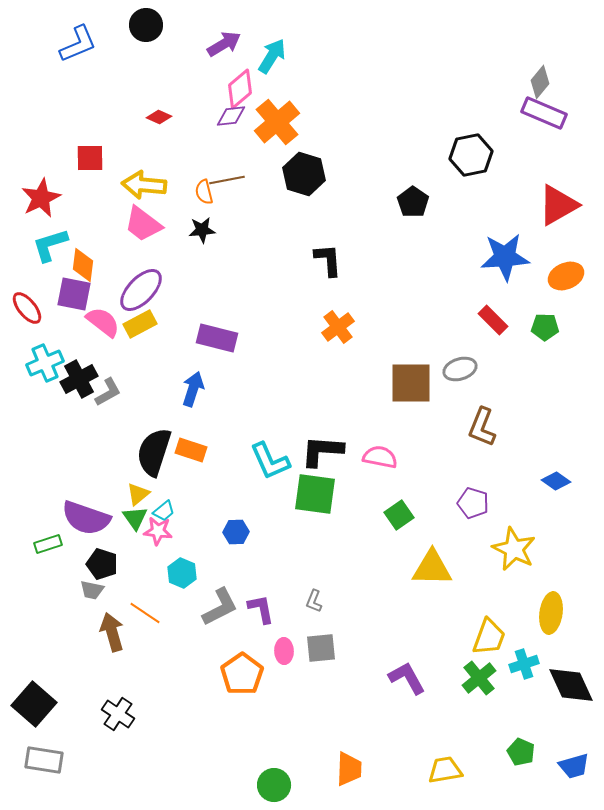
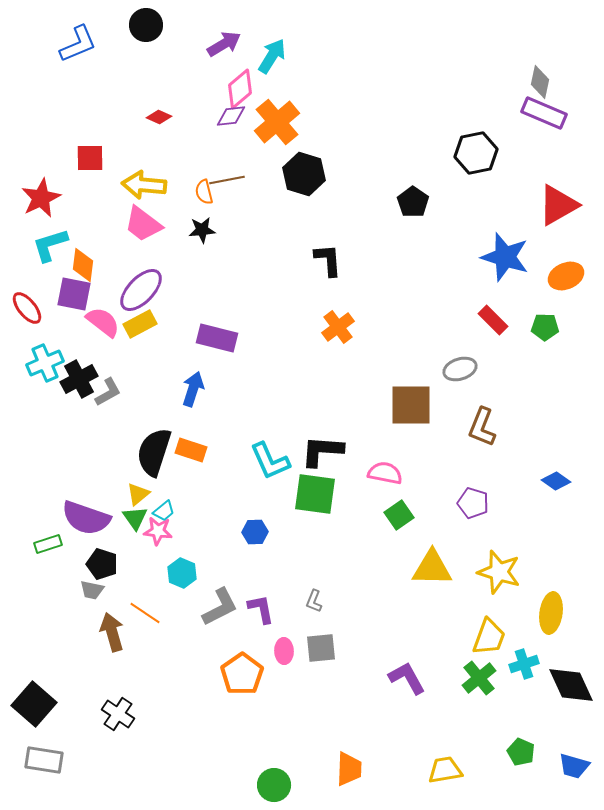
gray diamond at (540, 82): rotated 28 degrees counterclockwise
black hexagon at (471, 155): moved 5 px right, 2 px up
blue star at (505, 257): rotated 21 degrees clockwise
brown square at (411, 383): moved 22 px down
pink semicircle at (380, 457): moved 5 px right, 16 px down
blue hexagon at (236, 532): moved 19 px right
yellow star at (514, 549): moved 15 px left, 23 px down; rotated 9 degrees counterclockwise
blue trapezoid at (574, 766): rotated 32 degrees clockwise
